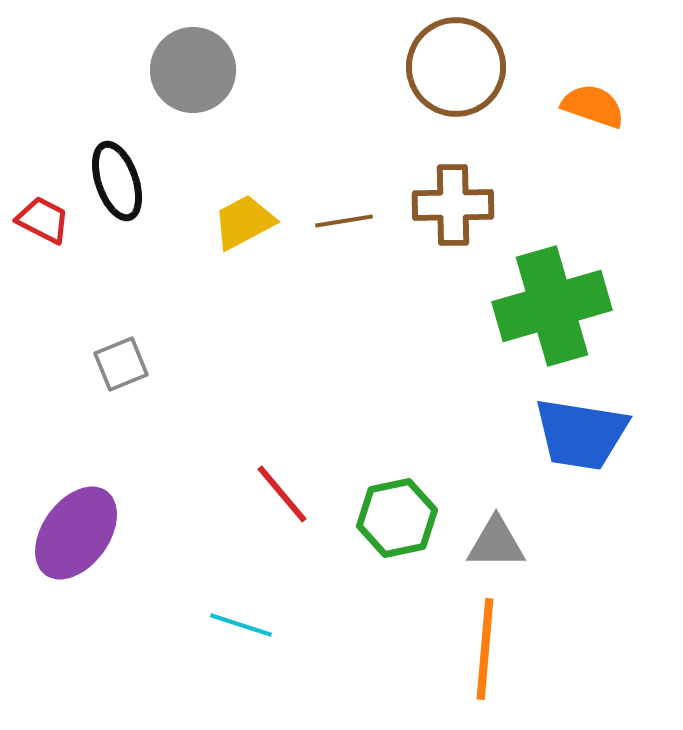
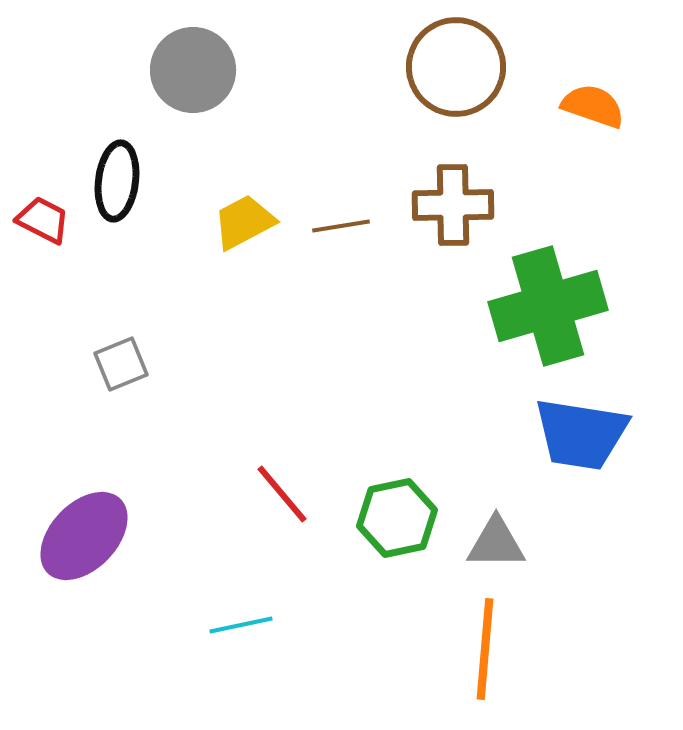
black ellipse: rotated 26 degrees clockwise
brown line: moved 3 px left, 5 px down
green cross: moved 4 px left
purple ellipse: moved 8 px right, 3 px down; rotated 8 degrees clockwise
cyan line: rotated 30 degrees counterclockwise
